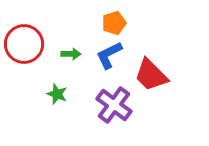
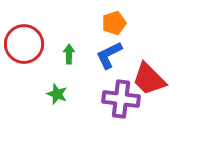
green arrow: moved 2 px left; rotated 90 degrees counterclockwise
red trapezoid: moved 2 px left, 4 px down
purple cross: moved 7 px right, 6 px up; rotated 30 degrees counterclockwise
